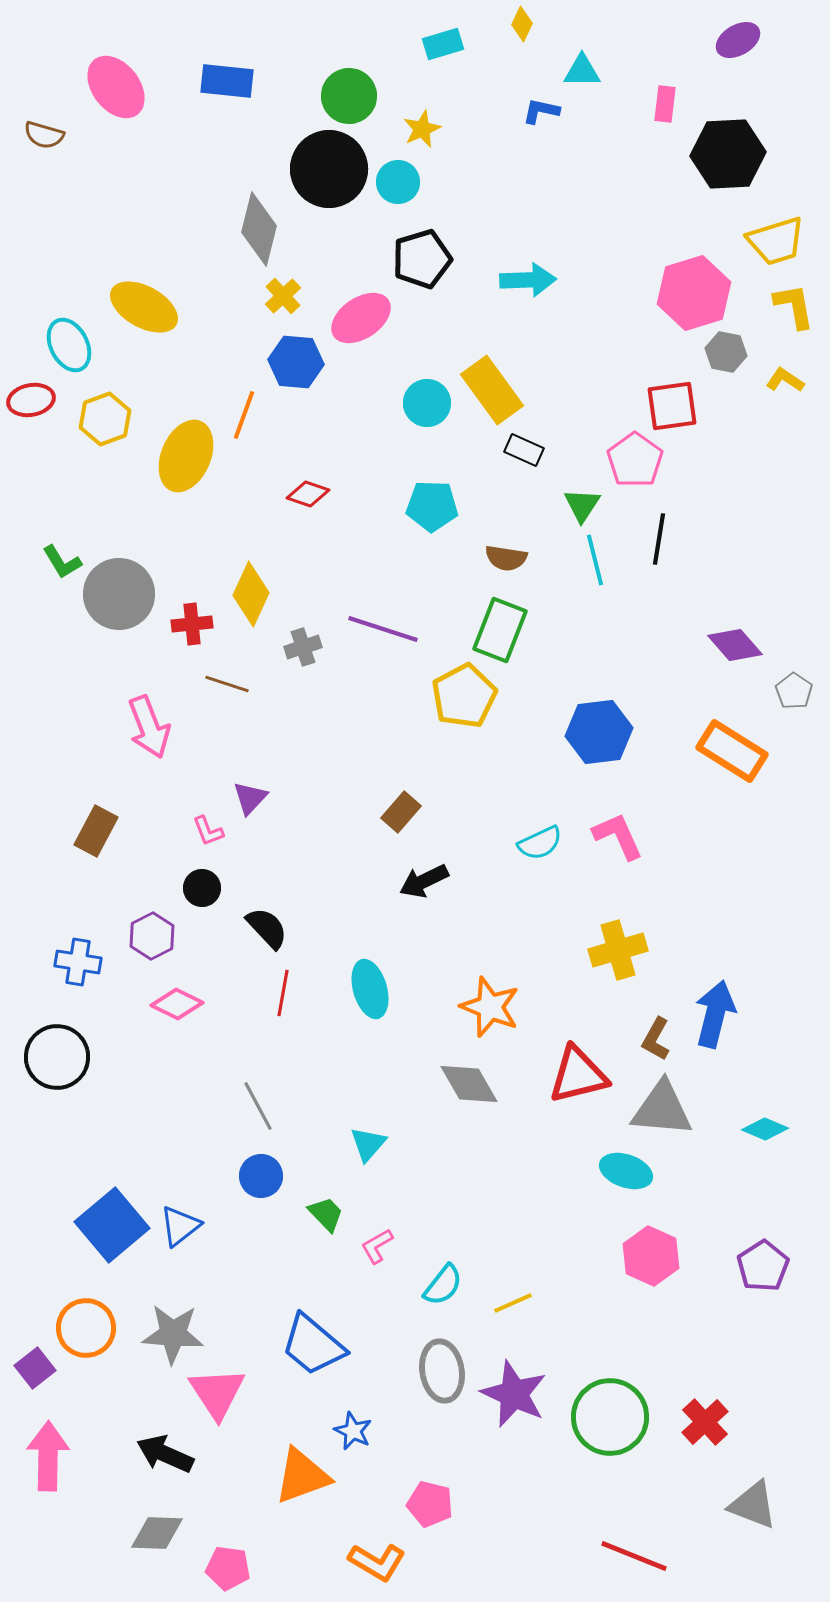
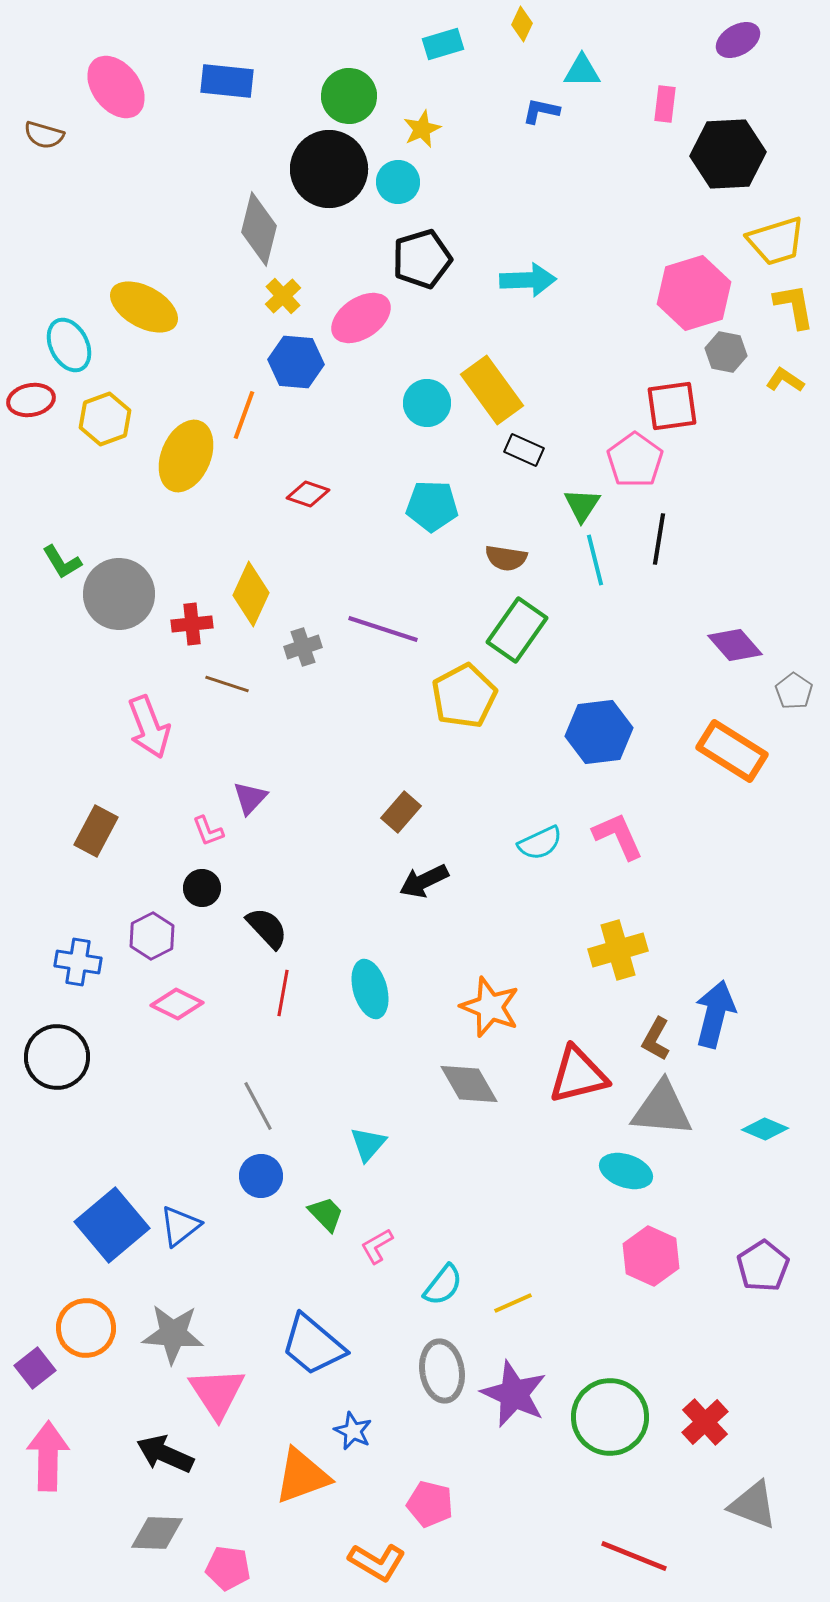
green rectangle at (500, 630): moved 17 px right; rotated 14 degrees clockwise
